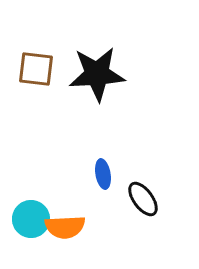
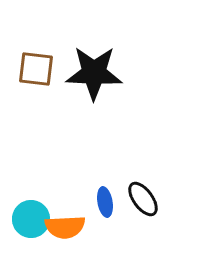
black star: moved 3 px left, 1 px up; rotated 6 degrees clockwise
blue ellipse: moved 2 px right, 28 px down
